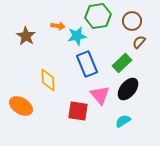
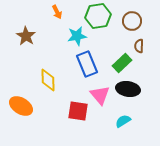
orange arrow: moved 1 px left, 14 px up; rotated 56 degrees clockwise
brown semicircle: moved 4 px down; rotated 40 degrees counterclockwise
black ellipse: rotated 60 degrees clockwise
